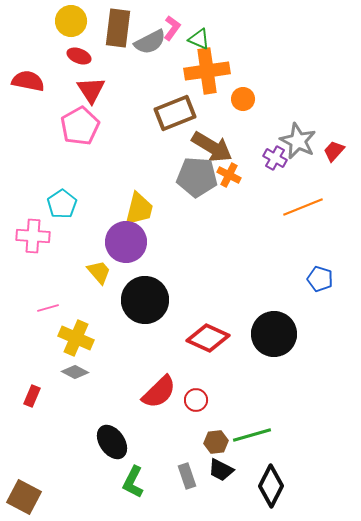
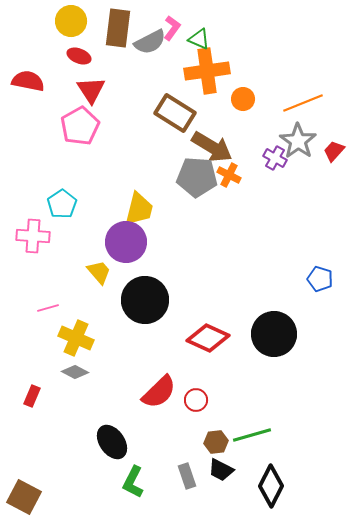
brown rectangle at (175, 113): rotated 54 degrees clockwise
gray star at (298, 141): rotated 9 degrees clockwise
orange line at (303, 207): moved 104 px up
